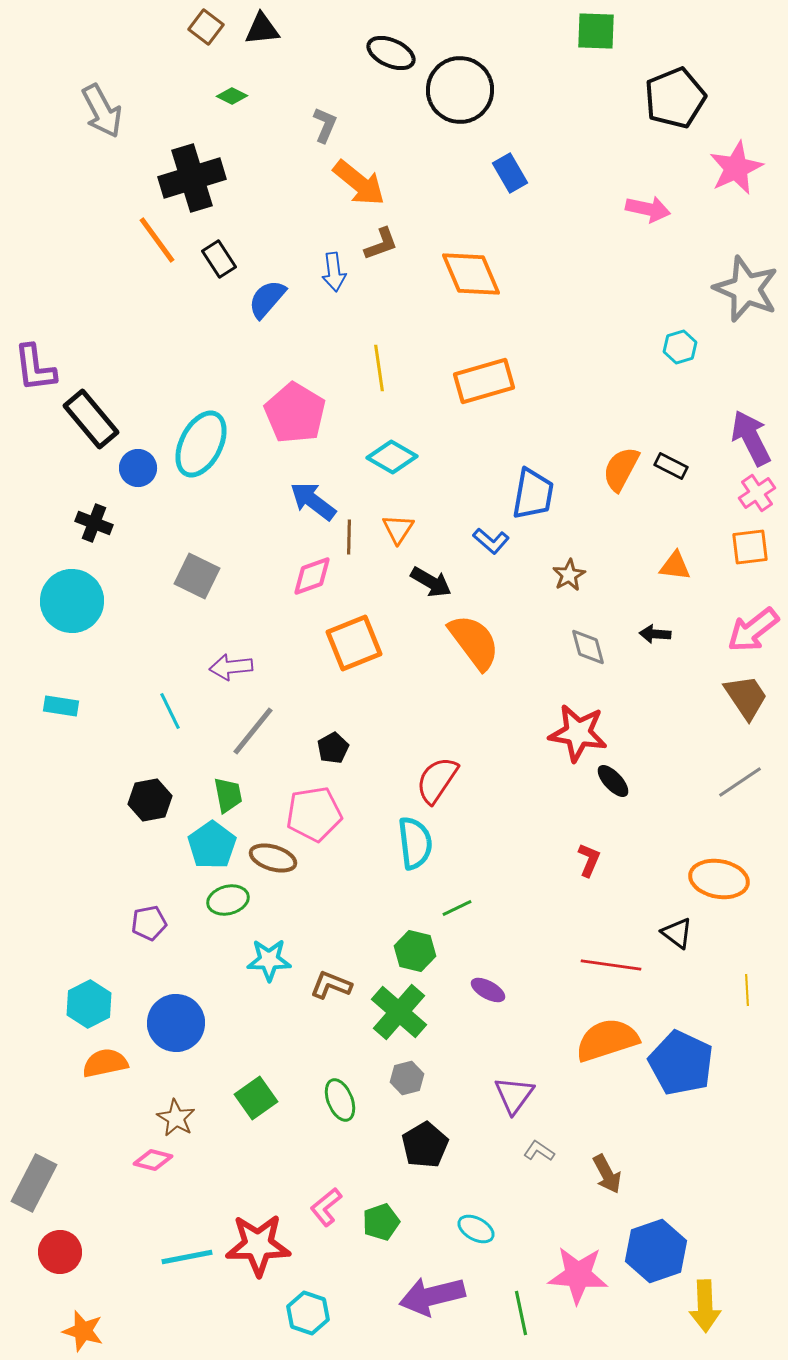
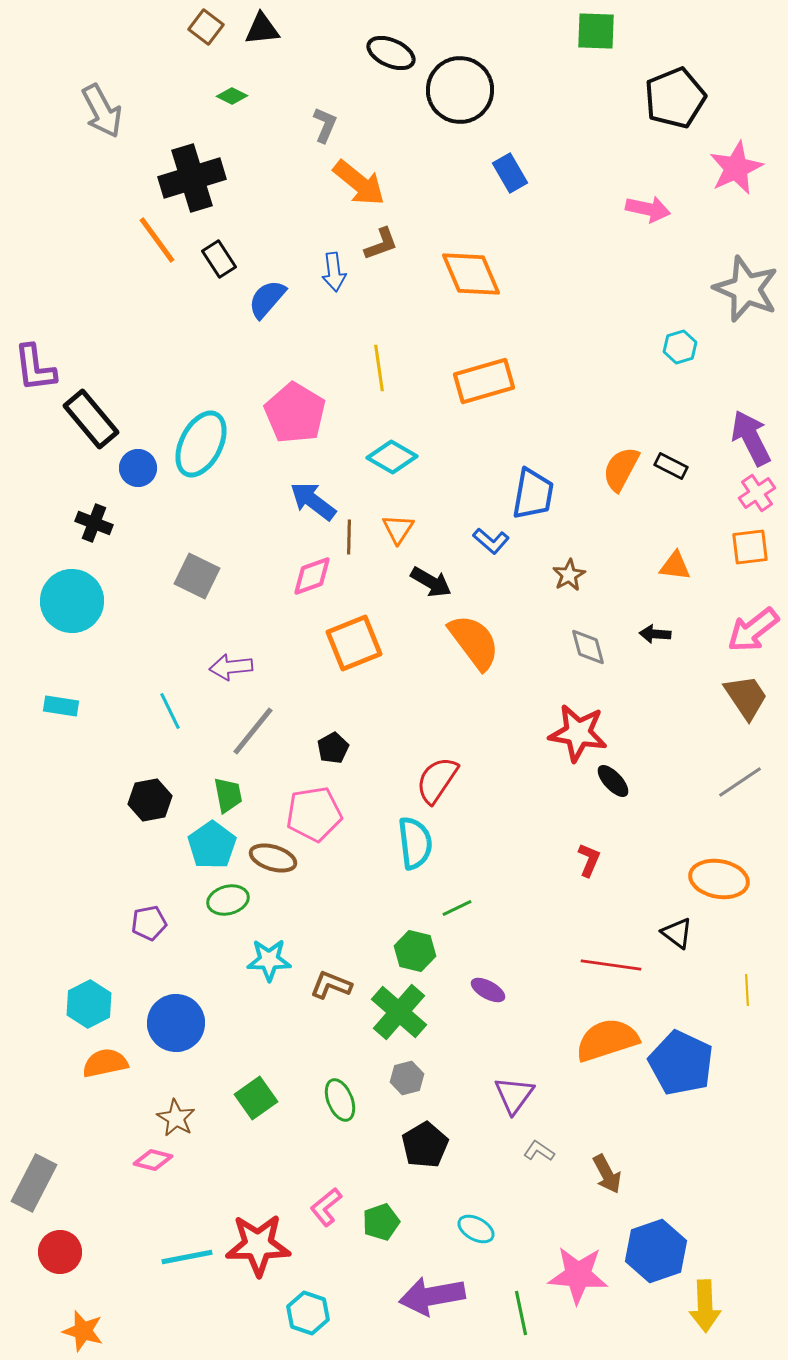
purple arrow at (432, 1296): rotated 4 degrees clockwise
